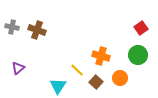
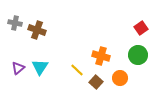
gray cross: moved 3 px right, 4 px up
cyan triangle: moved 18 px left, 19 px up
